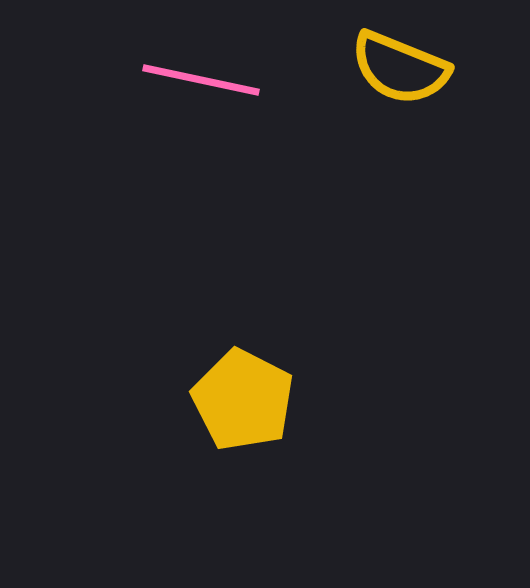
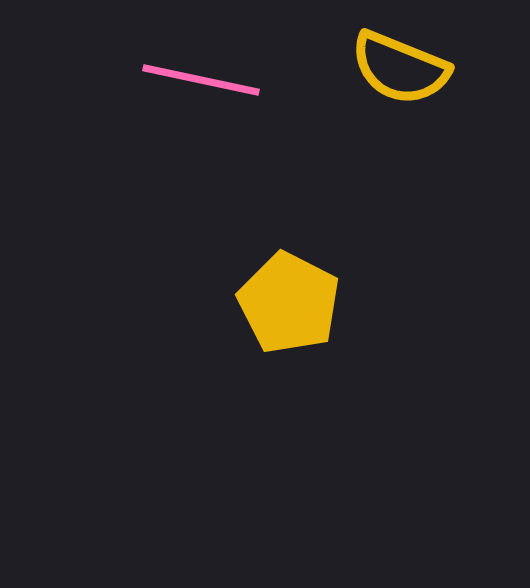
yellow pentagon: moved 46 px right, 97 px up
